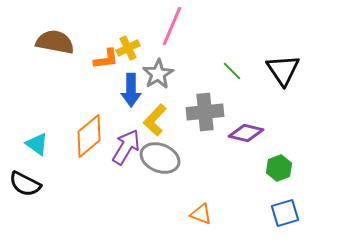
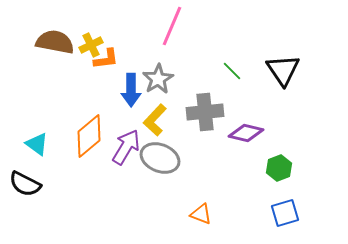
yellow cross: moved 37 px left, 3 px up
gray star: moved 5 px down
